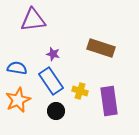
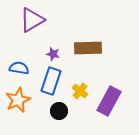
purple triangle: moved 1 px left; rotated 24 degrees counterclockwise
brown rectangle: moved 13 px left; rotated 20 degrees counterclockwise
blue semicircle: moved 2 px right
blue rectangle: rotated 52 degrees clockwise
yellow cross: rotated 21 degrees clockwise
purple rectangle: rotated 36 degrees clockwise
black circle: moved 3 px right
